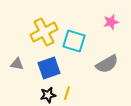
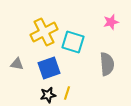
cyan square: moved 1 px left, 1 px down
gray semicircle: rotated 65 degrees counterclockwise
